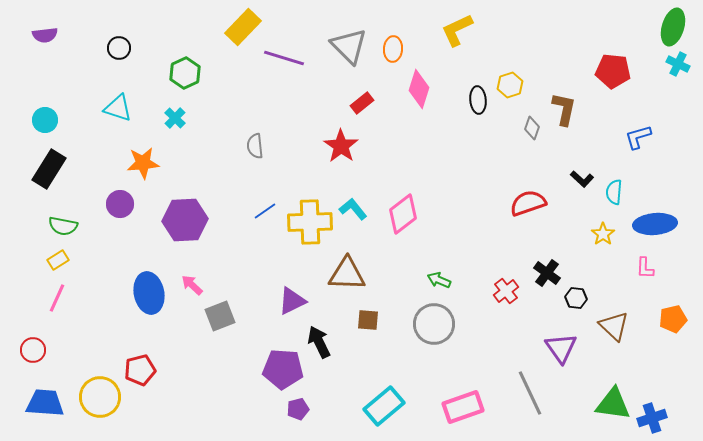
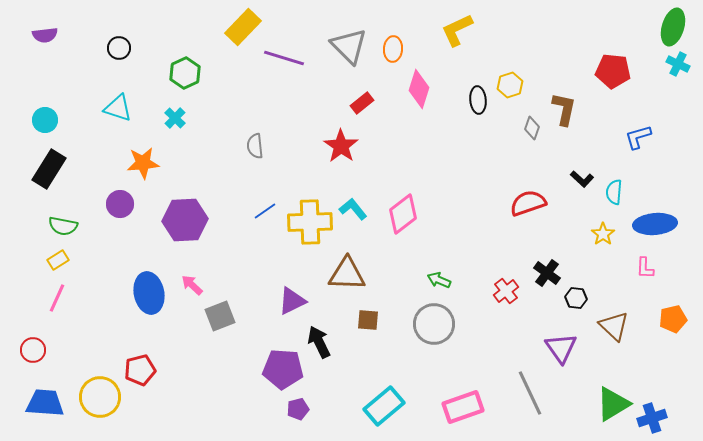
green triangle at (613, 404): rotated 39 degrees counterclockwise
